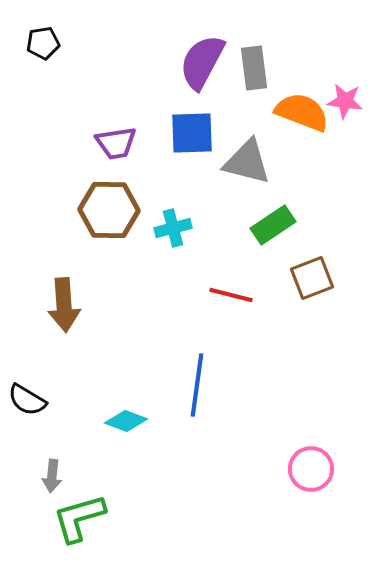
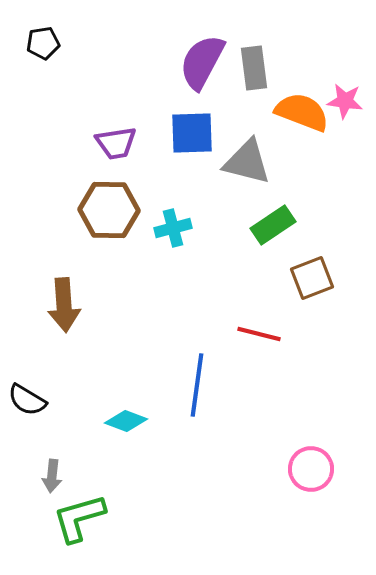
red line: moved 28 px right, 39 px down
